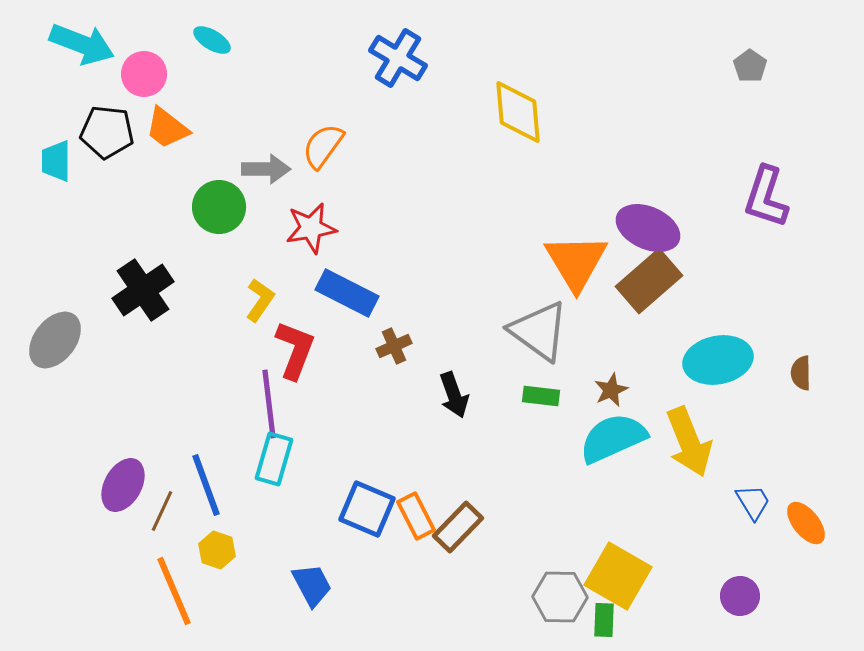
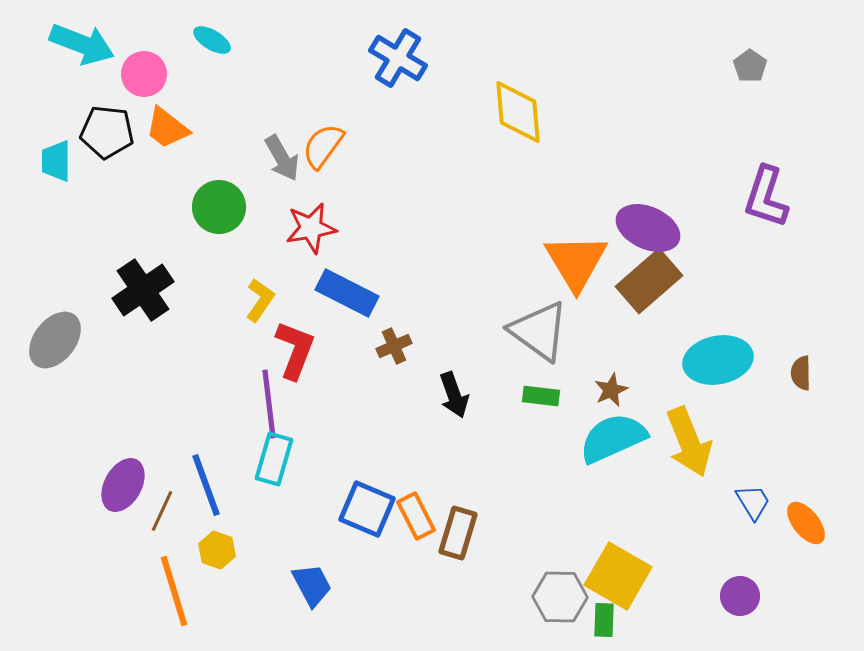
gray arrow at (266, 169): moved 16 px right, 11 px up; rotated 60 degrees clockwise
brown rectangle at (458, 527): moved 6 px down; rotated 27 degrees counterclockwise
orange line at (174, 591): rotated 6 degrees clockwise
